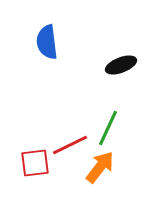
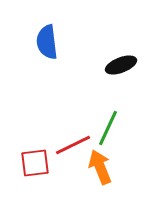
red line: moved 3 px right
orange arrow: rotated 60 degrees counterclockwise
